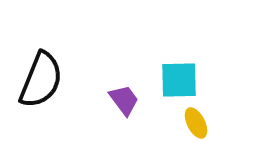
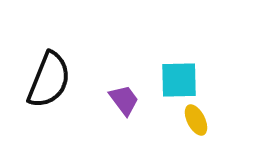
black semicircle: moved 8 px right
yellow ellipse: moved 3 px up
